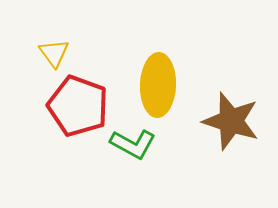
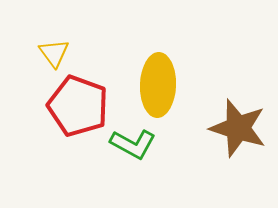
brown star: moved 7 px right, 7 px down
